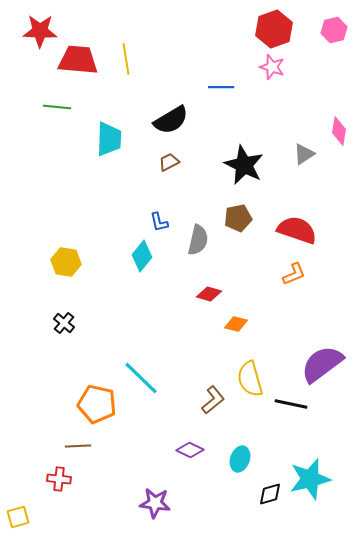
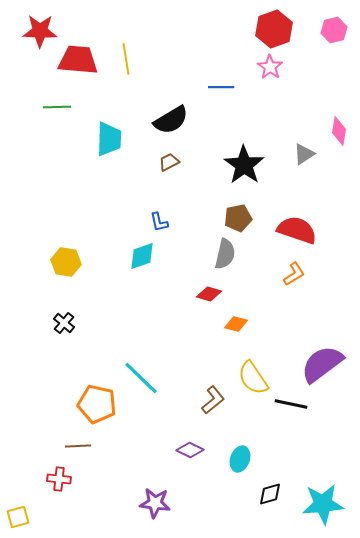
pink star: moved 2 px left; rotated 15 degrees clockwise
green line: rotated 8 degrees counterclockwise
black star: rotated 9 degrees clockwise
gray semicircle: moved 27 px right, 14 px down
cyan diamond: rotated 32 degrees clockwise
orange L-shape: rotated 10 degrees counterclockwise
yellow semicircle: moved 3 px right, 1 px up; rotated 18 degrees counterclockwise
cyan star: moved 13 px right, 25 px down; rotated 9 degrees clockwise
